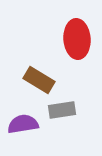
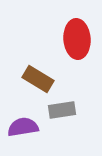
brown rectangle: moved 1 px left, 1 px up
purple semicircle: moved 3 px down
